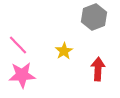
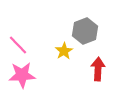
gray hexagon: moved 9 px left, 14 px down
